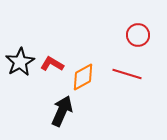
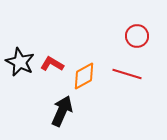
red circle: moved 1 px left, 1 px down
black star: rotated 16 degrees counterclockwise
orange diamond: moved 1 px right, 1 px up
